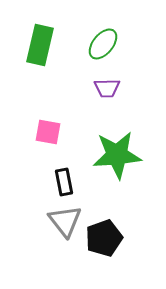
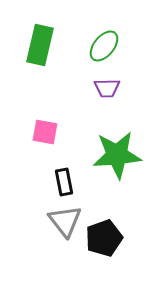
green ellipse: moved 1 px right, 2 px down
pink square: moved 3 px left
